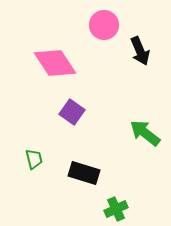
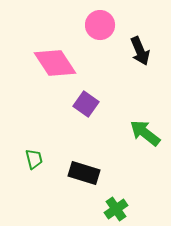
pink circle: moved 4 px left
purple square: moved 14 px right, 8 px up
green cross: rotated 10 degrees counterclockwise
